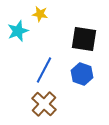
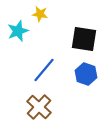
blue line: rotated 12 degrees clockwise
blue hexagon: moved 4 px right
brown cross: moved 5 px left, 3 px down
